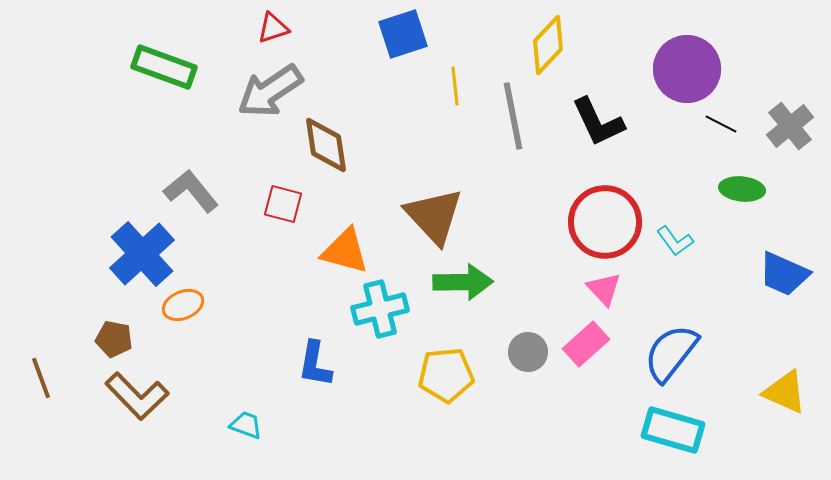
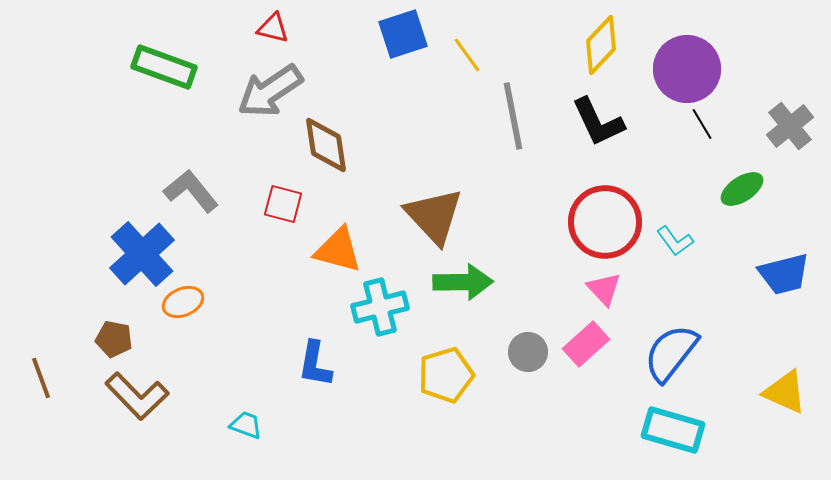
red triangle: rotated 32 degrees clockwise
yellow diamond: moved 53 px right
yellow line: moved 12 px right, 31 px up; rotated 30 degrees counterclockwise
black line: moved 19 px left; rotated 32 degrees clockwise
green ellipse: rotated 39 degrees counterclockwise
orange triangle: moved 7 px left, 1 px up
blue trapezoid: rotated 38 degrees counterclockwise
orange ellipse: moved 3 px up
cyan cross: moved 2 px up
yellow pentagon: rotated 12 degrees counterclockwise
